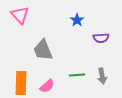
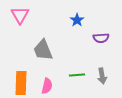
pink triangle: rotated 12 degrees clockwise
pink semicircle: rotated 35 degrees counterclockwise
